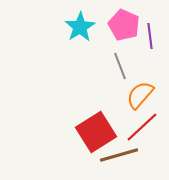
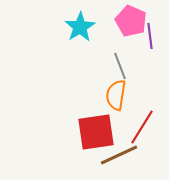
pink pentagon: moved 7 px right, 4 px up
orange semicircle: moved 24 px left; rotated 32 degrees counterclockwise
red line: rotated 15 degrees counterclockwise
red square: rotated 24 degrees clockwise
brown line: rotated 9 degrees counterclockwise
